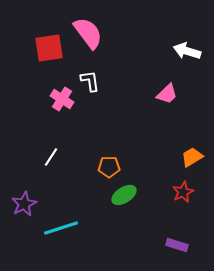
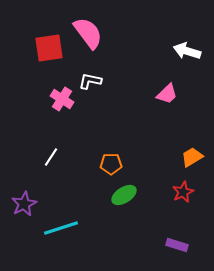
white L-shape: rotated 70 degrees counterclockwise
orange pentagon: moved 2 px right, 3 px up
